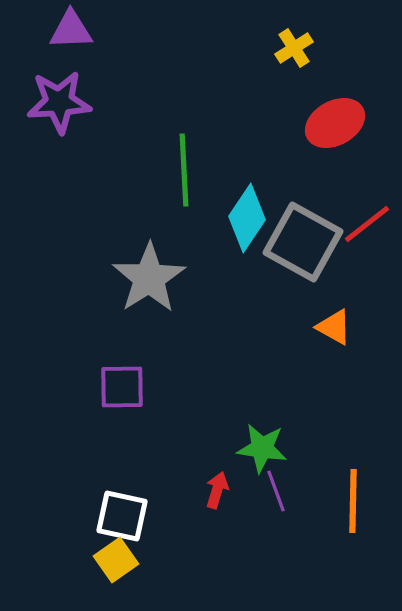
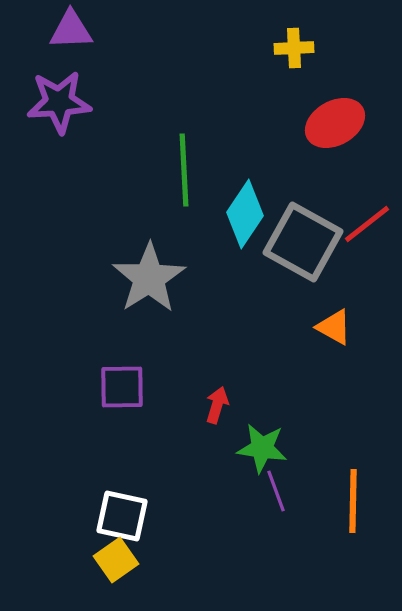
yellow cross: rotated 30 degrees clockwise
cyan diamond: moved 2 px left, 4 px up
red arrow: moved 85 px up
